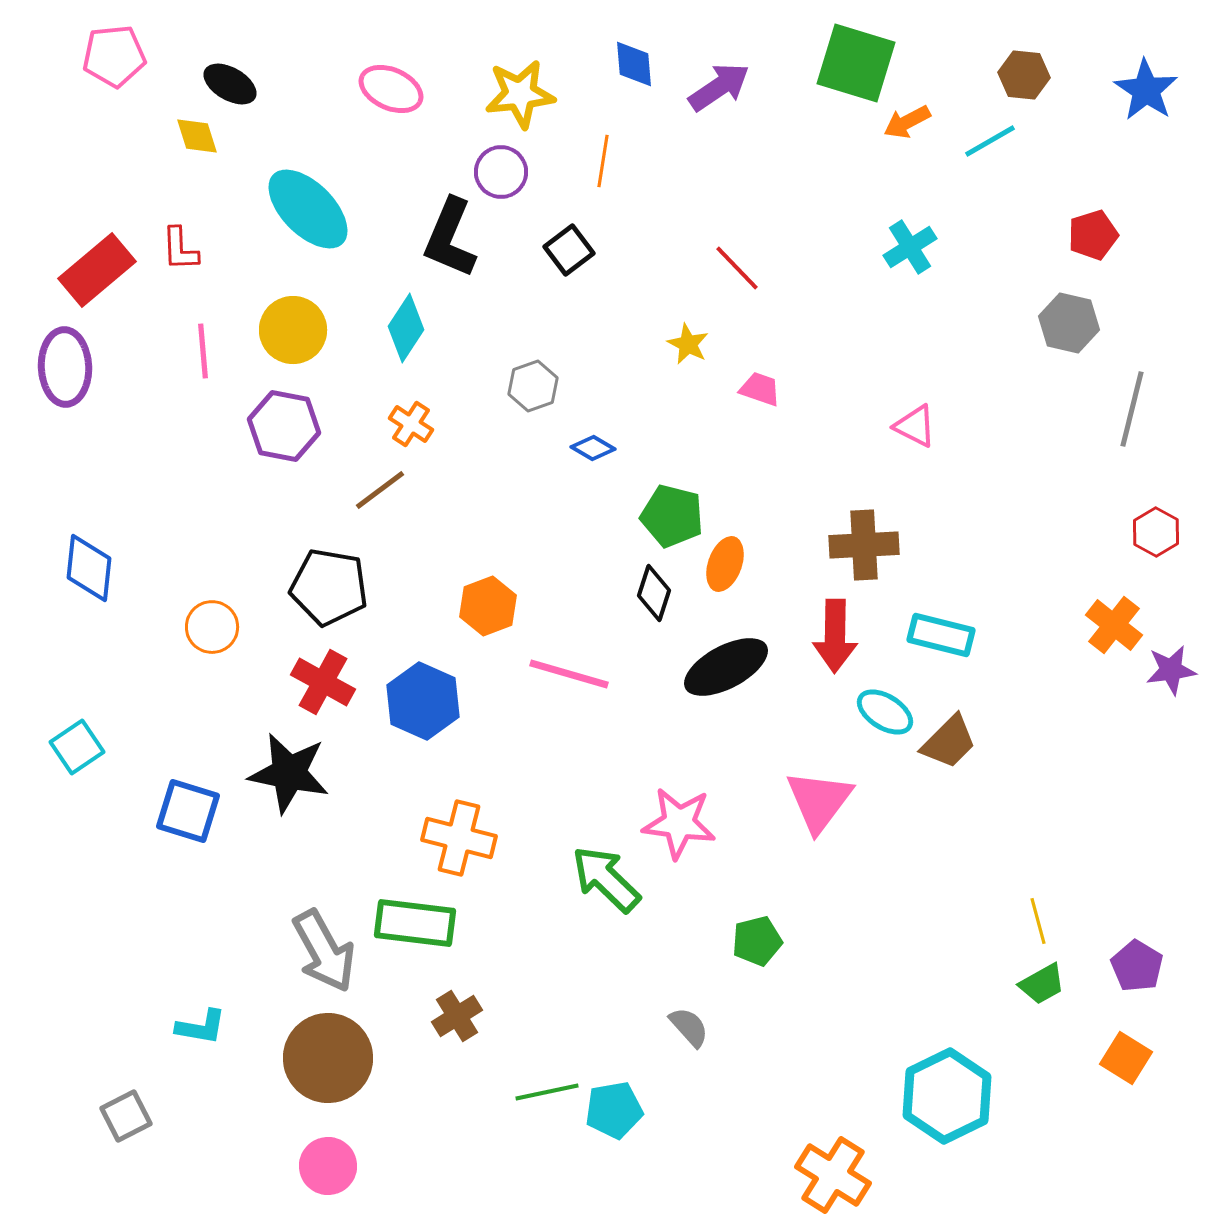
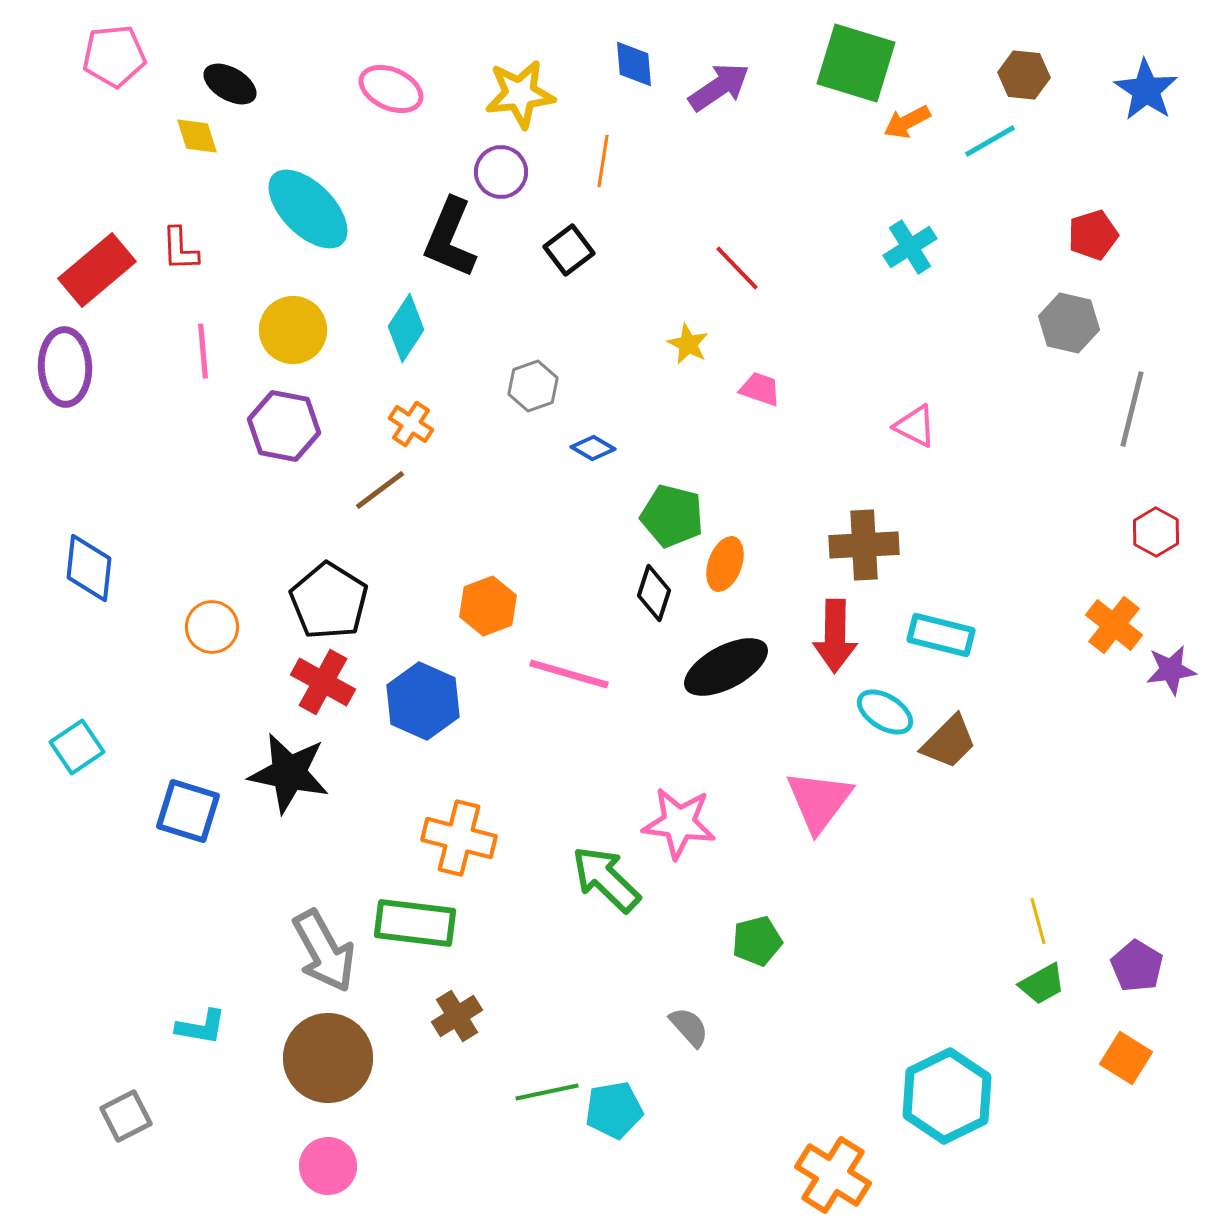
black pentagon at (329, 587): moved 14 px down; rotated 22 degrees clockwise
